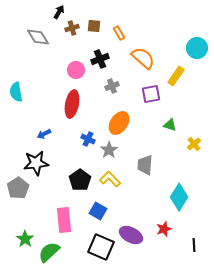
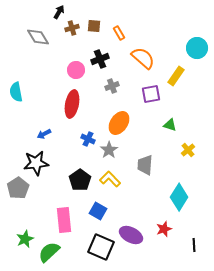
yellow cross: moved 6 px left, 6 px down
green star: rotated 12 degrees clockwise
